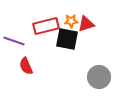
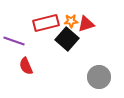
red rectangle: moved 3 px up
black square: rotated 30 degrees clockwise
